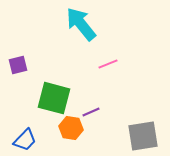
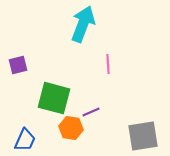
cyan arrow: moved 2 px right; rotated 60 degrees clockwise
pink line: rotated 72 degrees counterclockwise
blue trapezoid: rotated 20 degrees counterclockwise
